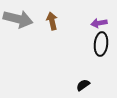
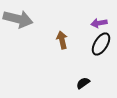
brown arrow: moved 10 px right, 19 px down
black ellipse: rotated 25 degrees clockwise
black semicircle: moved 2 px up
